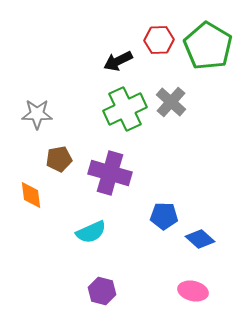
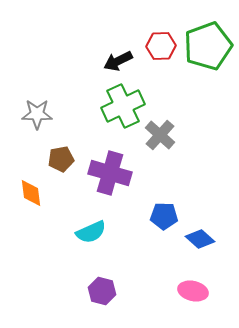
red hexagon: moved 2 px right, 6 px down
green pentagon: rotated 21 degrees clockwise
gray cross: moved 11 px left, 33 px down
green cross: moved 2 px left, 3 px up
brown pentagon: moved 2 px right
orange diamond: moved 2 px up
